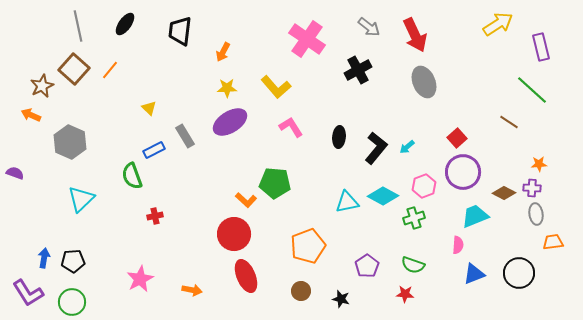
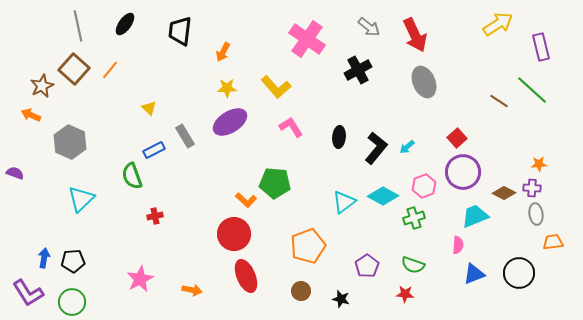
brown line at (509, 122): moved 10 px left, 21 px up
cyan triangle at (347, 202): moved 3 px left; rotated 25 degrees counterclockwise
